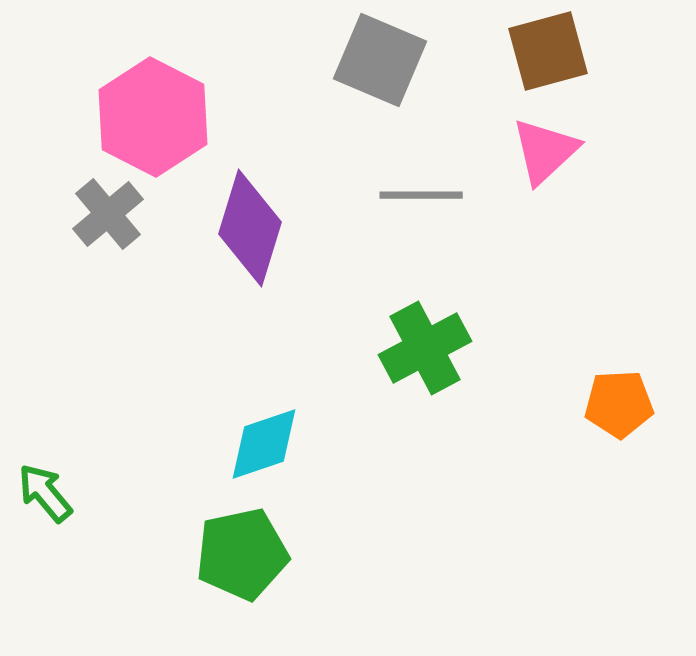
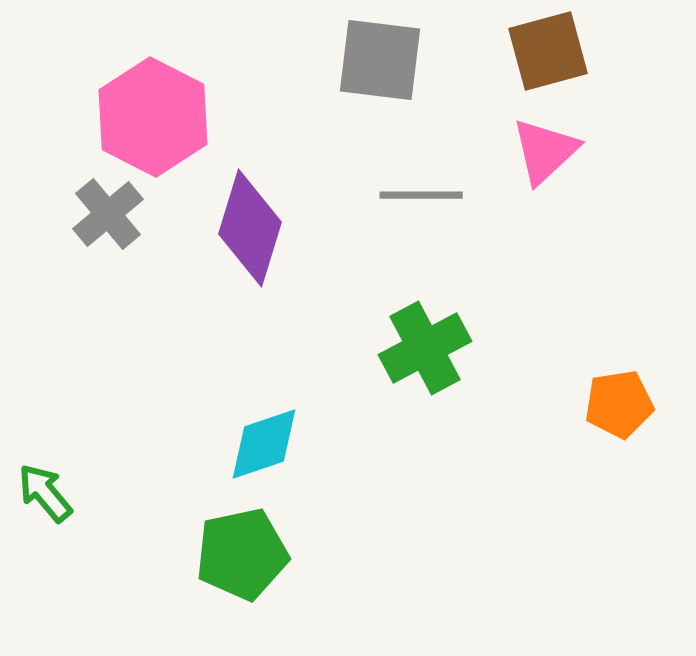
gray square: rotated 16 degrees counterclockwise
orange pentagon: rotated 6 degrees counterclockwise
